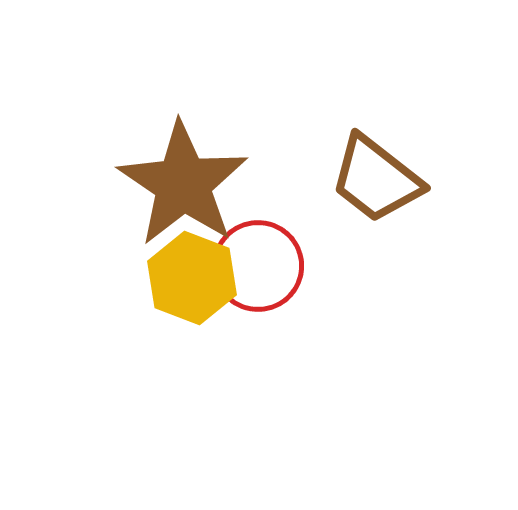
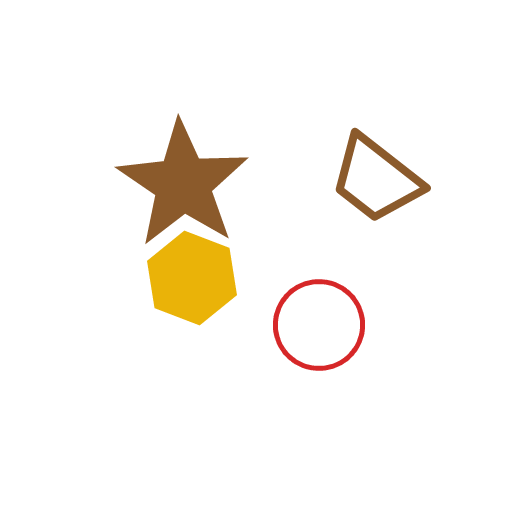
red circle: moved 61 px right, 59 px down
